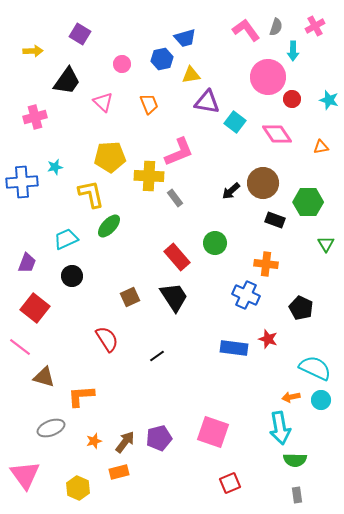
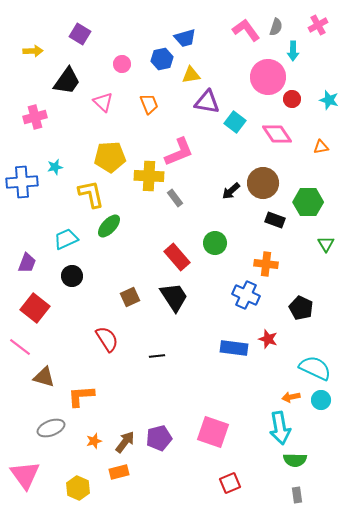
pink cross at (315, 26): moved 3 px right, 1 px up
black line at (157, 356): rotated 28 degrees clockwise
